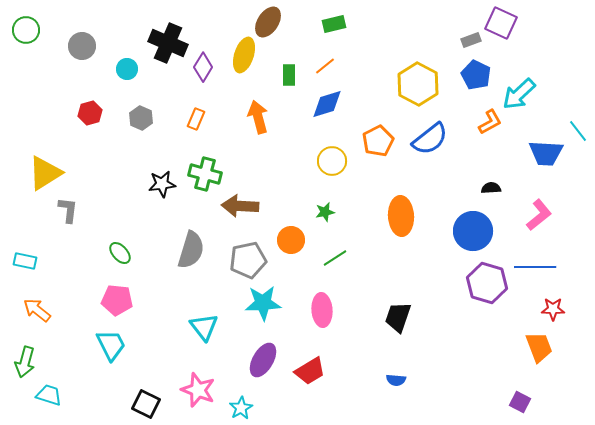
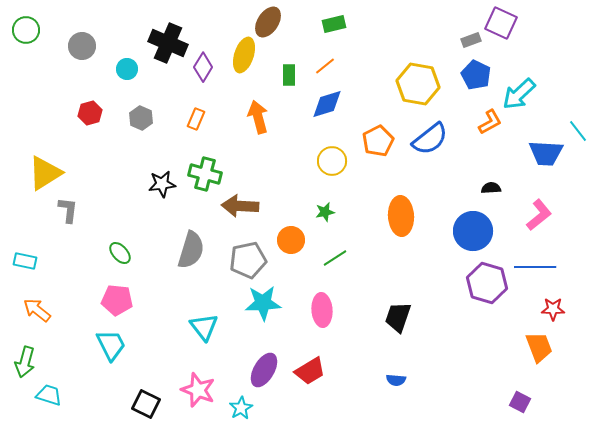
yellow hexagon at (418, 84): rotated 18 degrees counterclockwise
purple ellipse at (263, 360): moved 1 px right, 10 px down
